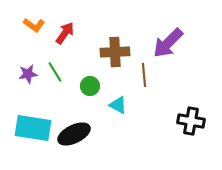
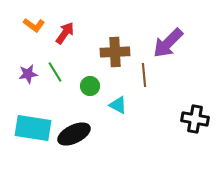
black cross: moved 4 px right, 2 px up
